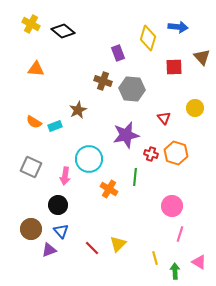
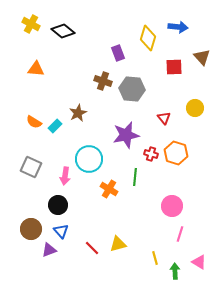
brown star: moved 3 px down
cyan rectangle: rotated 24 degrees counterclockwise
yellow triangle: rotated 30 degrees clockwise
